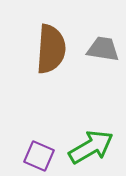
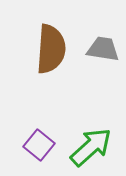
green arrow: rotated 12 degrees counterclockwise
purple square: moved 11 px up; rotated 16 degrees clockwise
